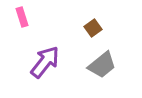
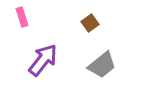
brown square: moved 3 px left, 5 px up
purple arrow: moved 2 px left, 2 px up
